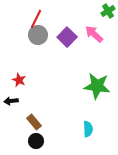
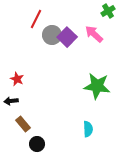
gray circle: moved 14 px right
red star: moved 2 px left, 1 px up
brown rectangle: moved 11 px left, 2 px down
black circle: moved 1 px right, 3 px down
